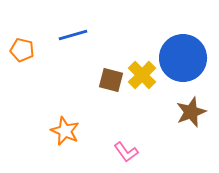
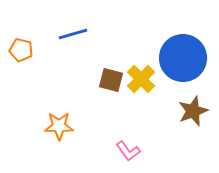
blue line: moved 1 px up
orange pentagon: moved 1 px left
yellow cross: moved 1 px left, 4 px down
brown star: moved 2 px right, 1 px up
orange star: moved 6 px left, 5 px up; rotated 24 degrees counterclockwise
pink L-shape: moved 2 px right, 1 px up
